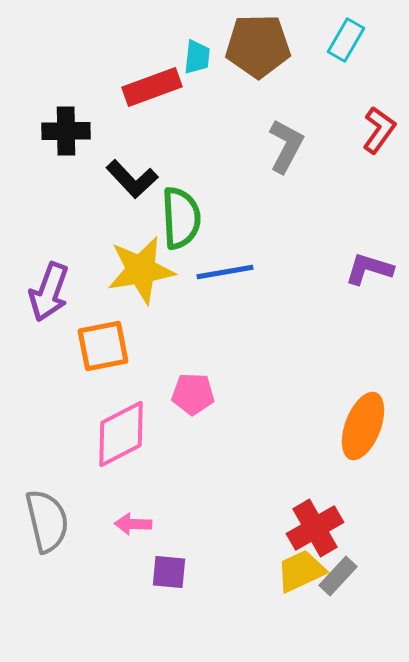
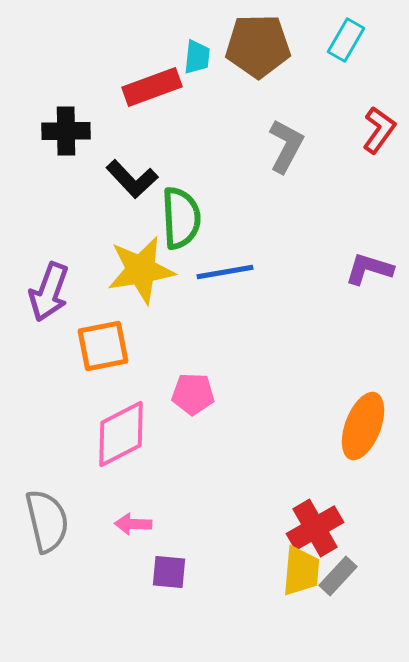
yellow trapezoid: rotated 120 degrees clockwise
